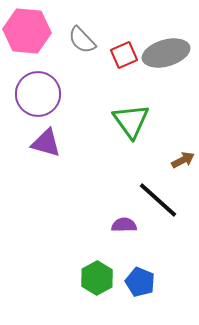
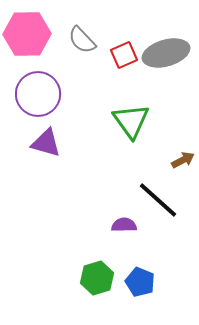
pink hexagon: moved 3 px down; rotated 6 degrees counterclockwise
green hexagon: rotated 12 degrees clockwise
